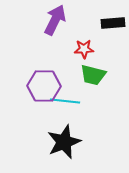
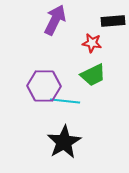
black rectangle: moved 2 px up
red star: moved 8 px right, 6 px up; rotated 12 degrees clockwise
green trapezoid: rotated 40 degrees counterclockwise
black star: rotated 8 degrees counterclockwise
